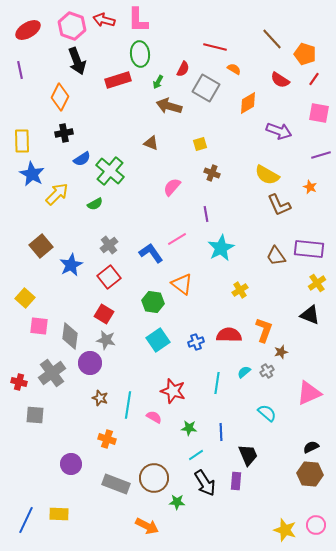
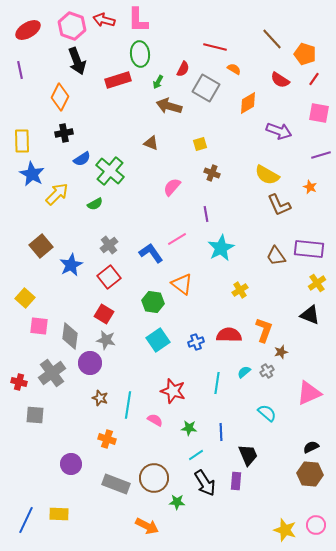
pink semicircle at (154, 417): moved 1 px right, 3 px down
